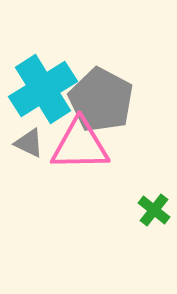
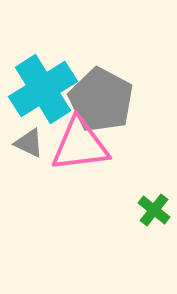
pink triangle: rotated 6 degrees counterclockwise
